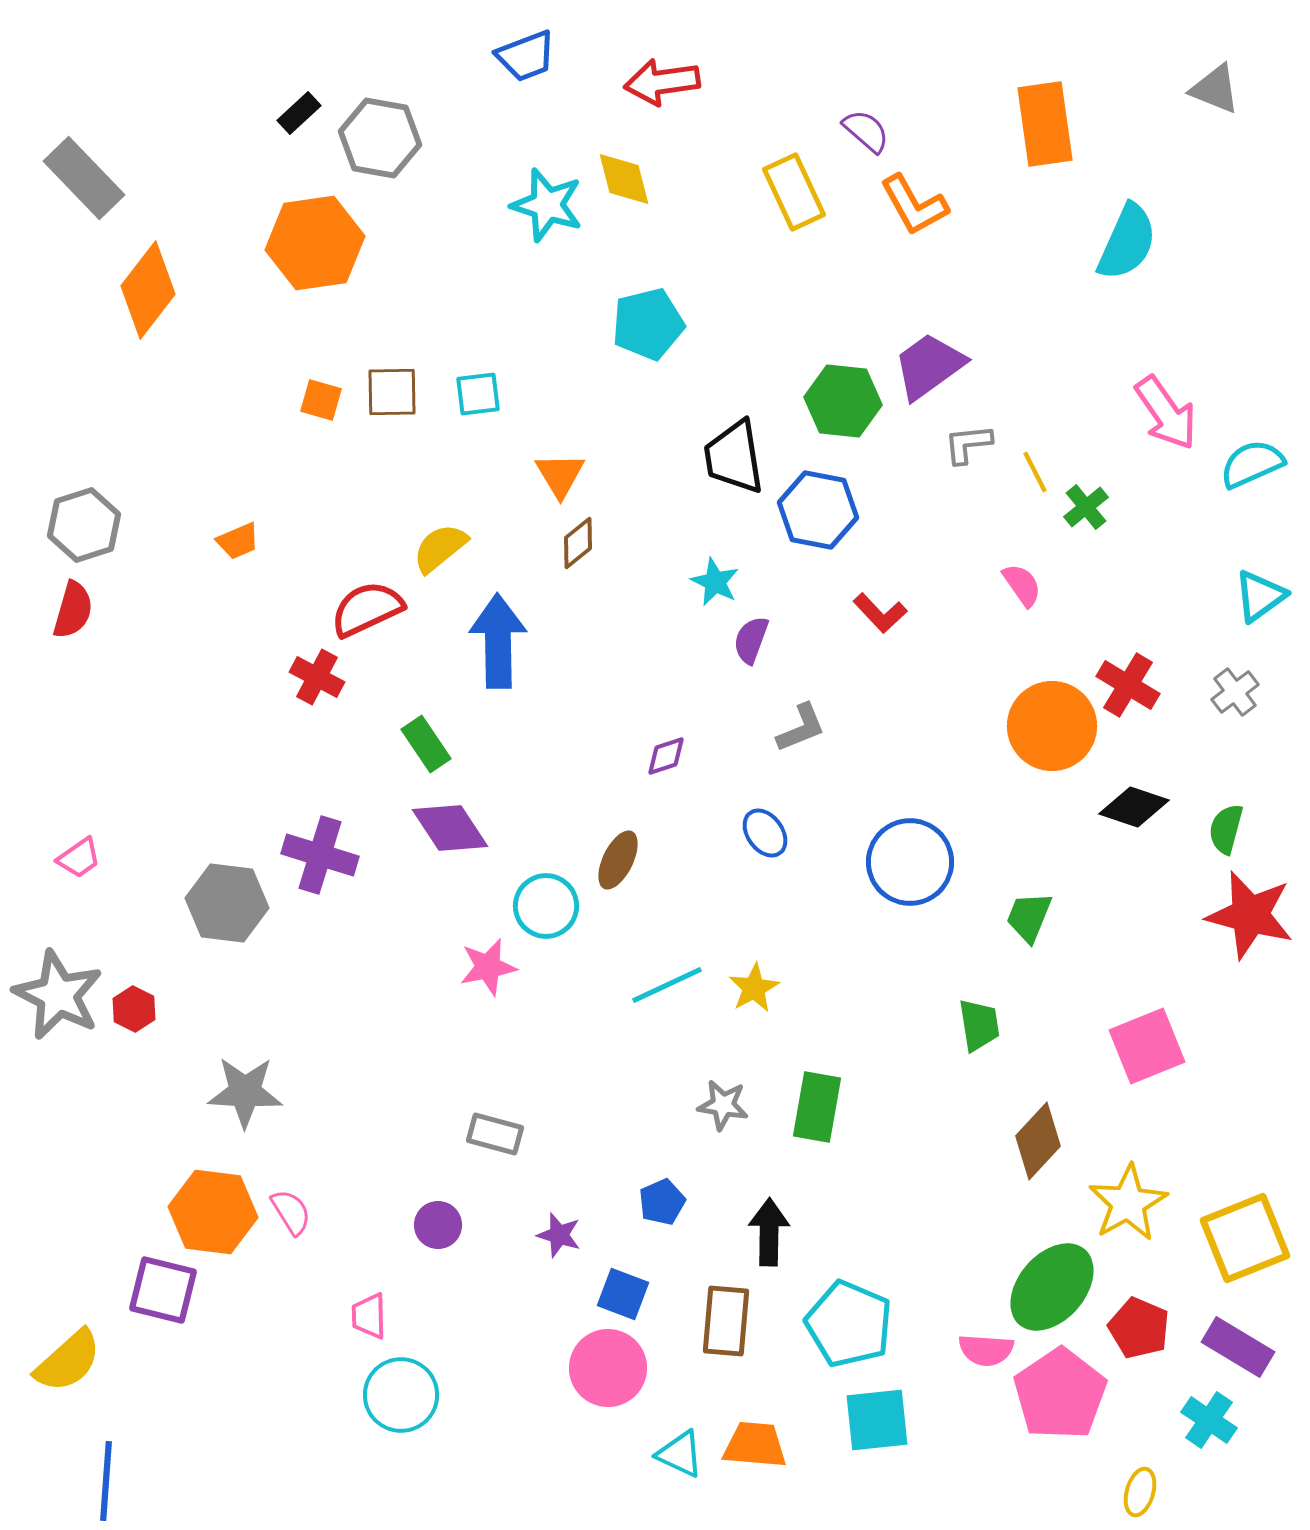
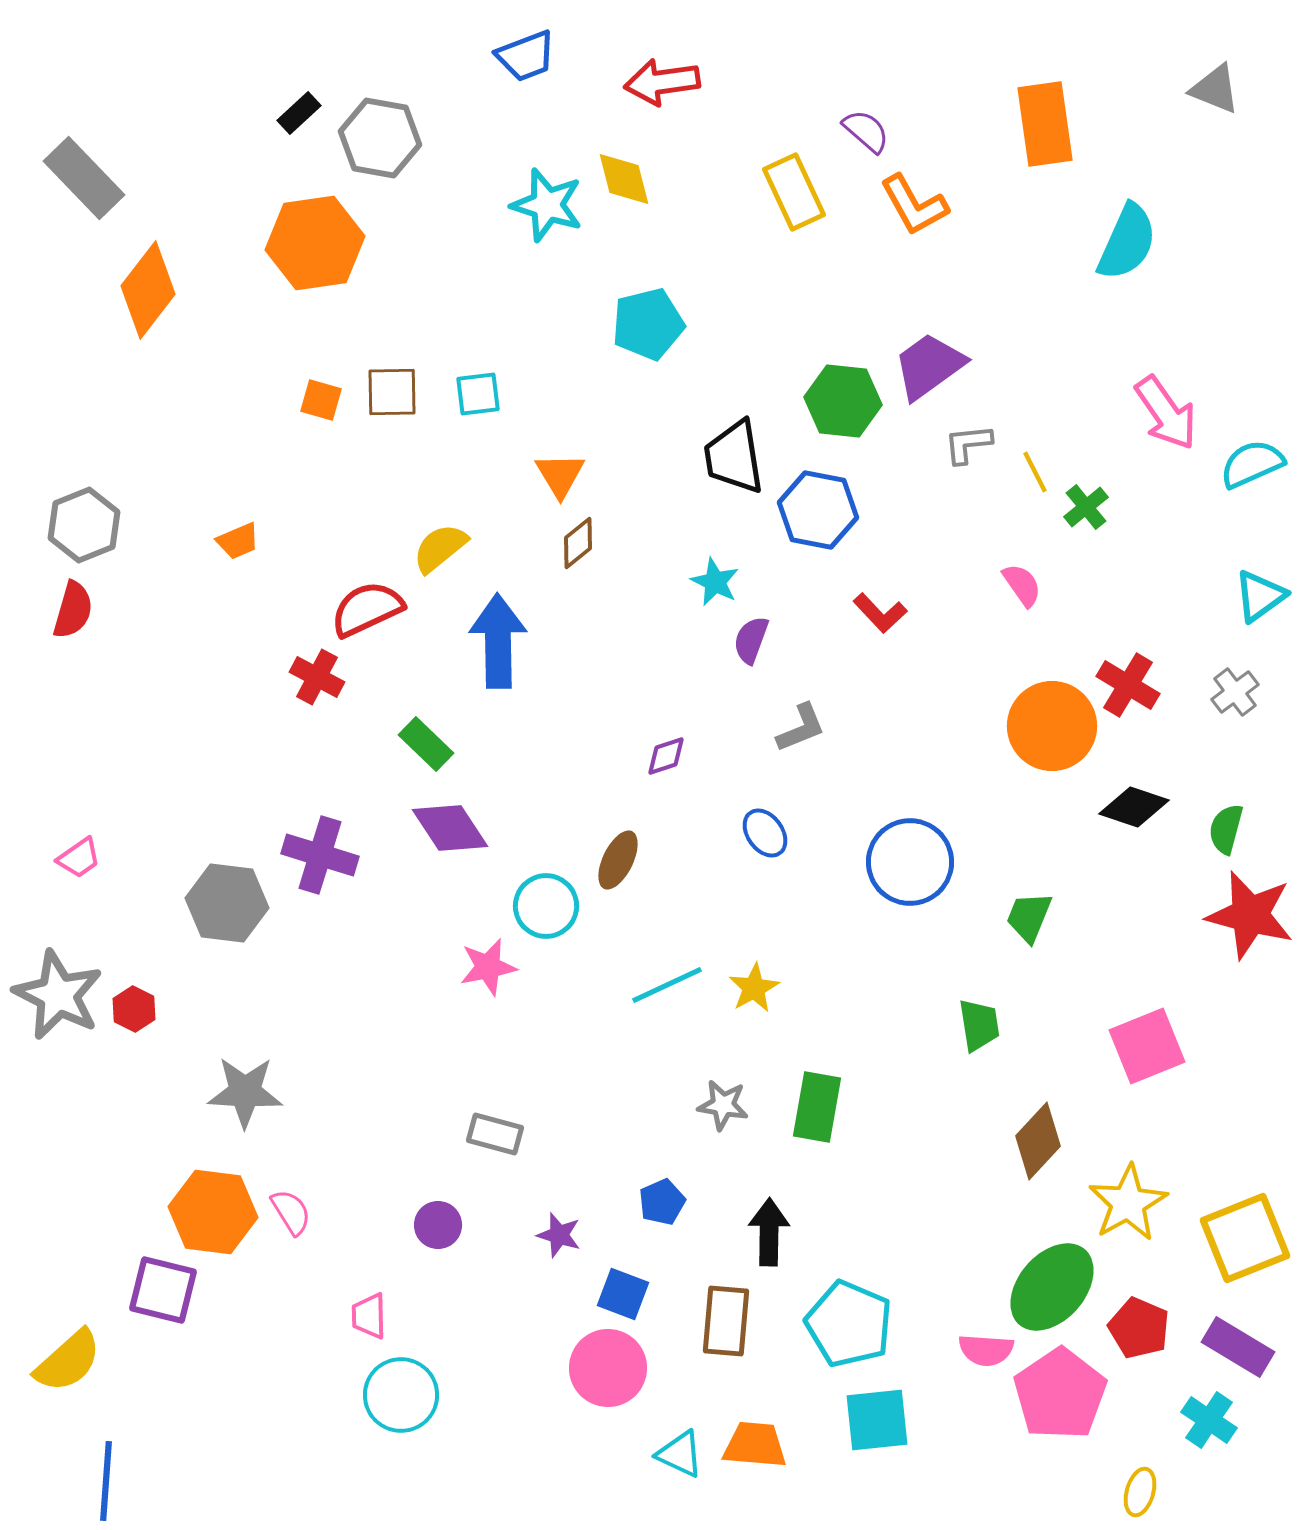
gray hexagon at (84, 525): rotated 4 degrees counterclockwise
green rectangle at (426, 744): rotated 12 degrees counterclockwise
